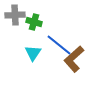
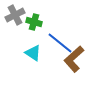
gray cross: rotated 24 degrees counterclockwise
blue line: moved 1 px right, 2 px up
cyan triangle: rotated 30 degrees counterclockwise
